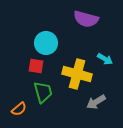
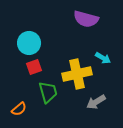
cyan circle: moved 17 px left
cyan arrow: moved 2 px left, 1 px up
red square: moved 2 px left, 1 px down; rotated 28 degrees counterclockwise
yellow cross: rotated 28 degrees counterclockwise
green trapezoid: moved 5 px right
